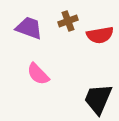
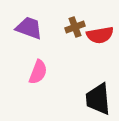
brown cross: moved 7 px right, 6 px down
pink semicircle: moved 2 px up; rotated 115 degrees counterclockwise
black trapezoid: rotated 28 degrees counterclockwise
